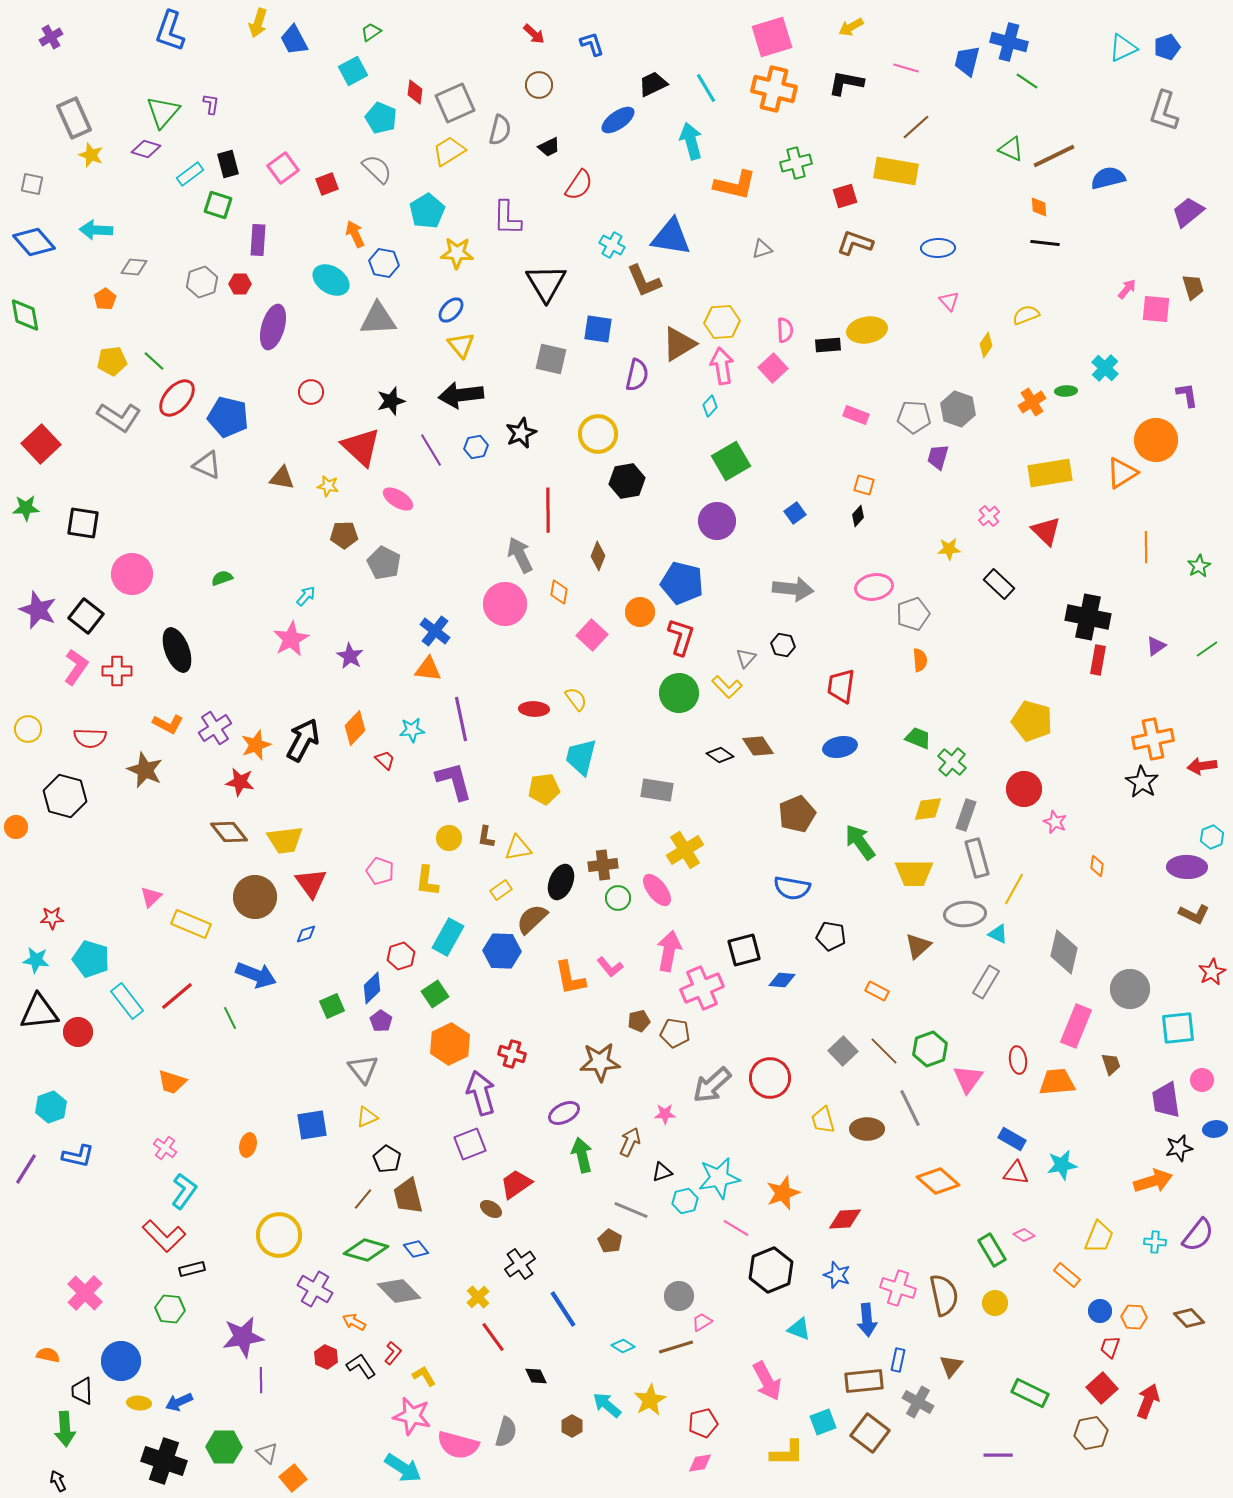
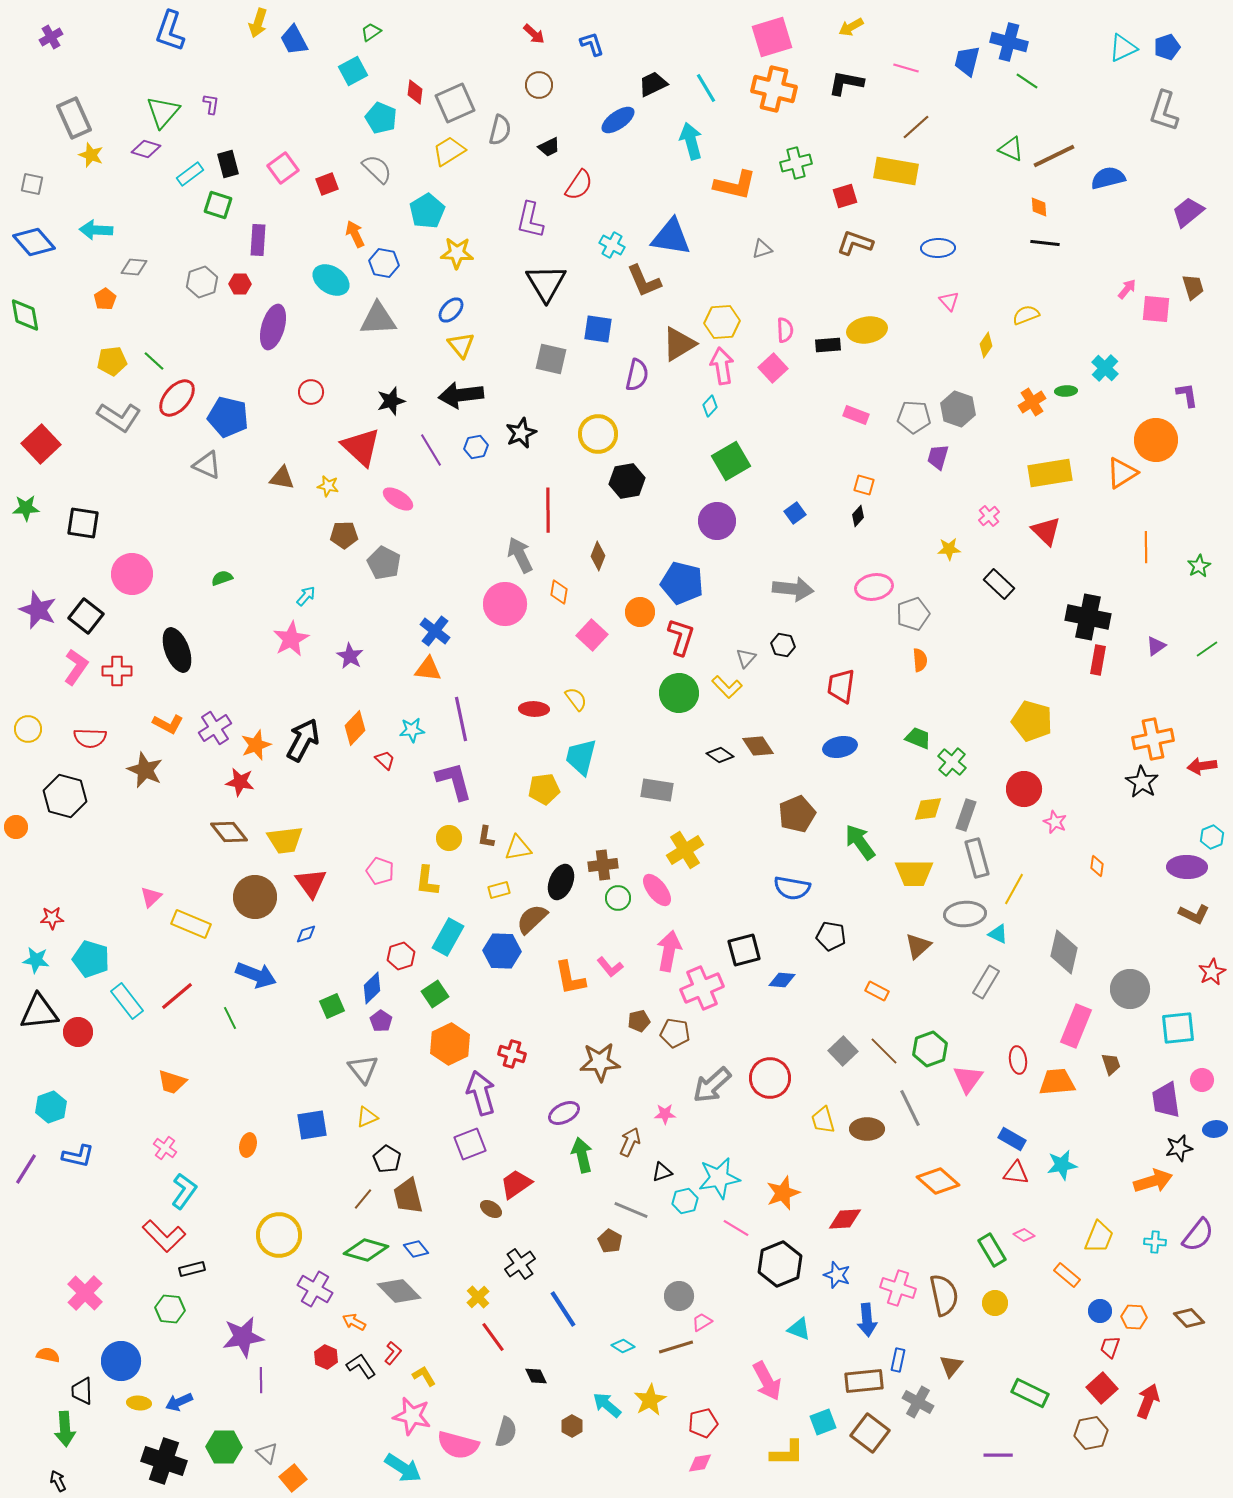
purple L-shape at (507, 218): moved 23 px right, 2 px down; rotated 12 degrees clockwise
yellow rectangle at (501, 890): moved 2 px left; rotated 20 degrees clockwise
black hexagon at (771, 1270): moved 9 px right, 6 px up
